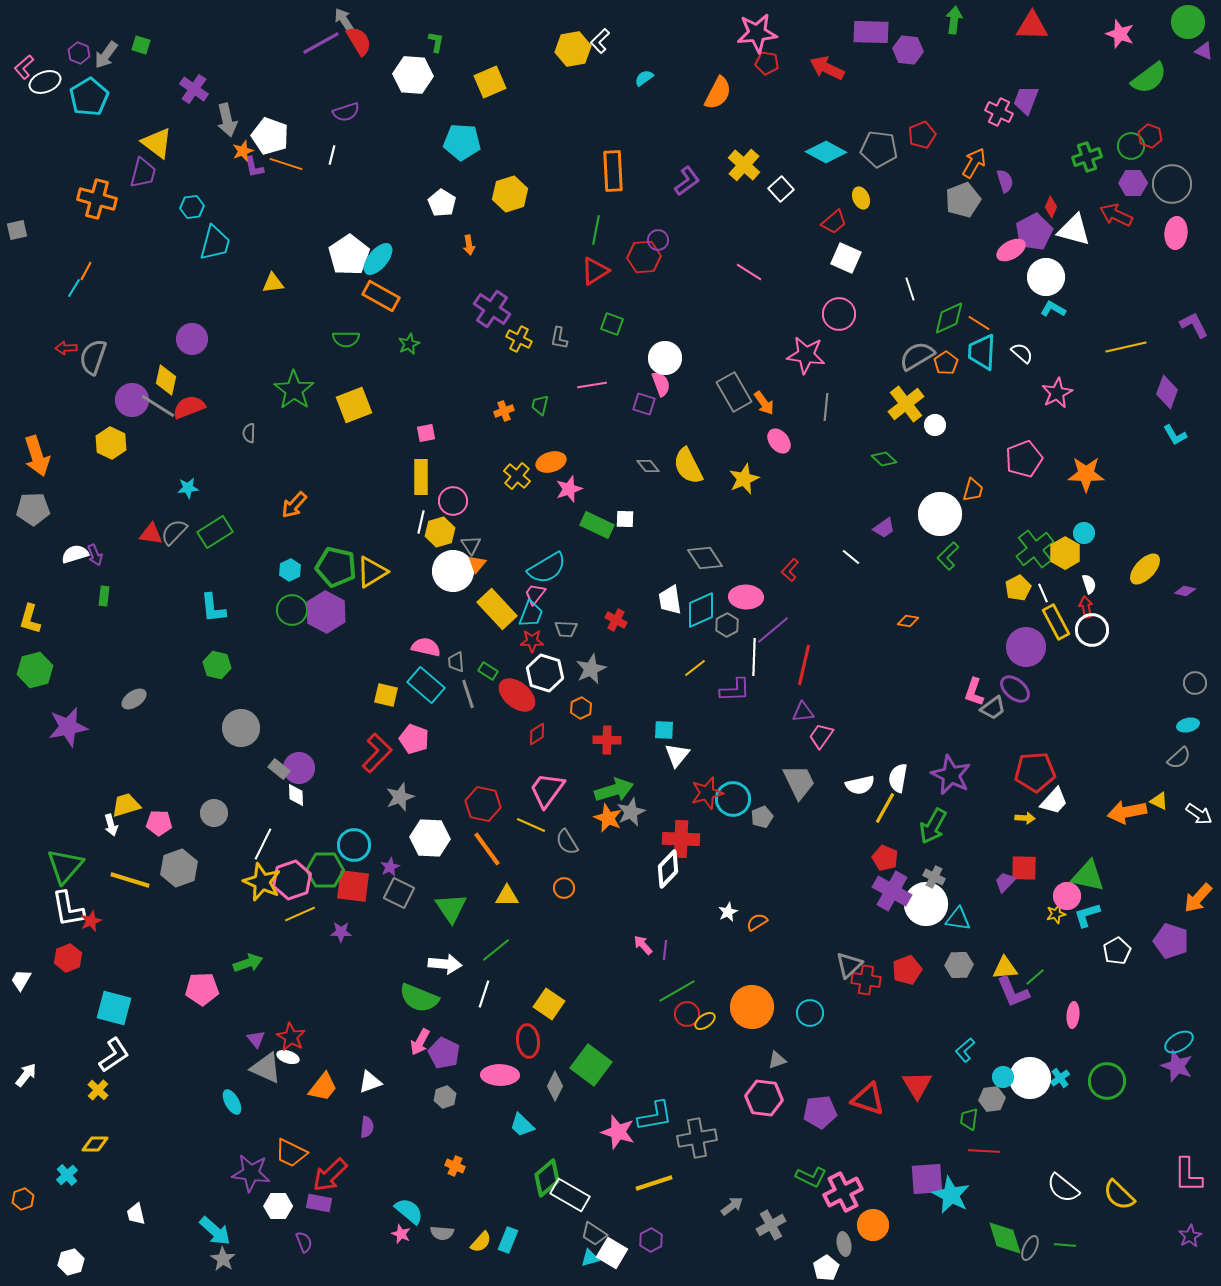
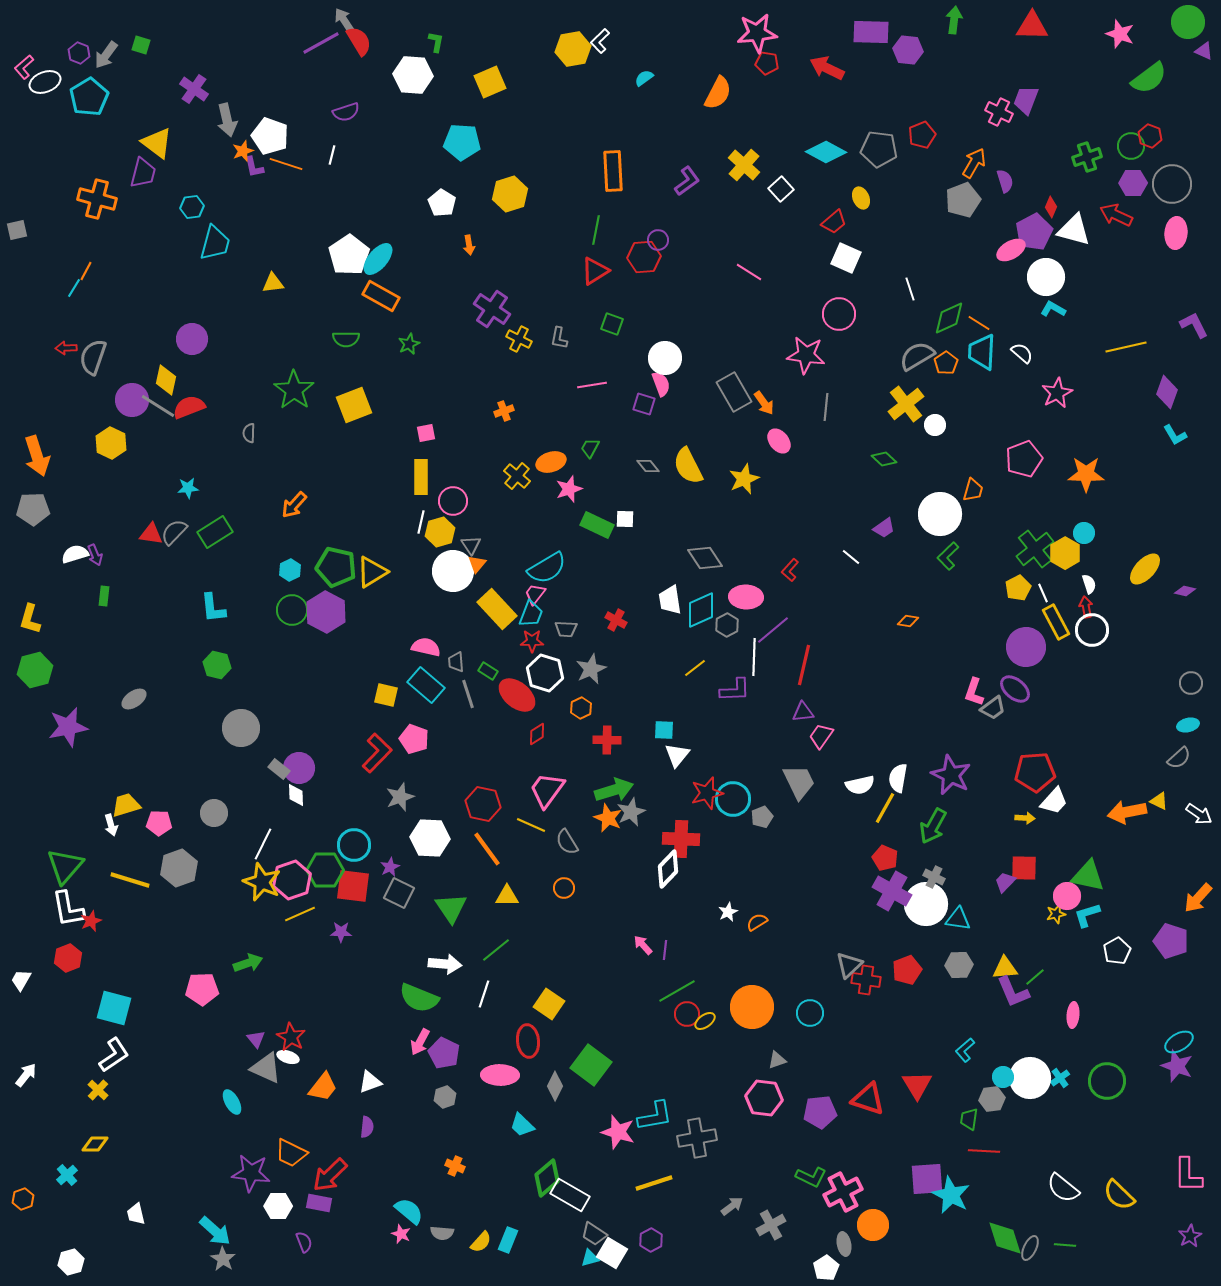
green trapezoid at (540, 405): moved 50 px right, 43 px down; rotated 15 degrees clockwise
gray circle at (1195, 683): moved 4 px left
